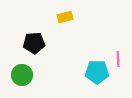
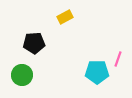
yellow rectangle: rotated 14 degrees counterclockwise
pink line: rotated 21 degrees clockwise
